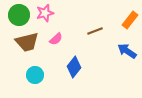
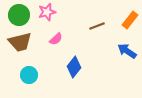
pink star: moved 2 px right, 1 px up
brown line: moved 2 px right, 5 px up
brown trapezoid: moved 7 px left
cyan circle: moved 6 px left
